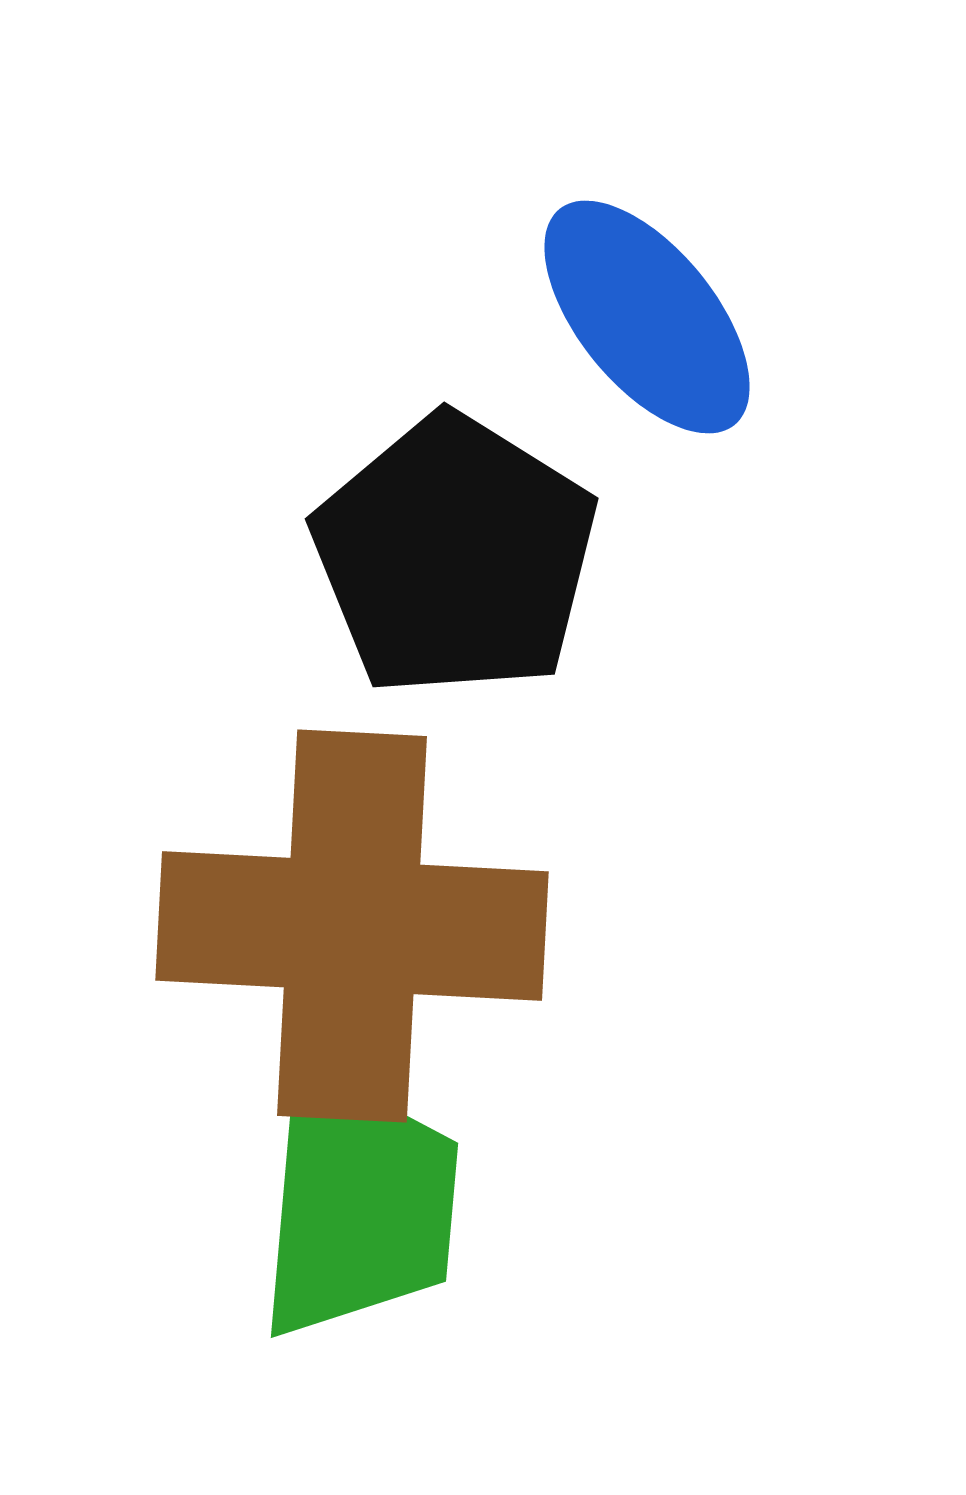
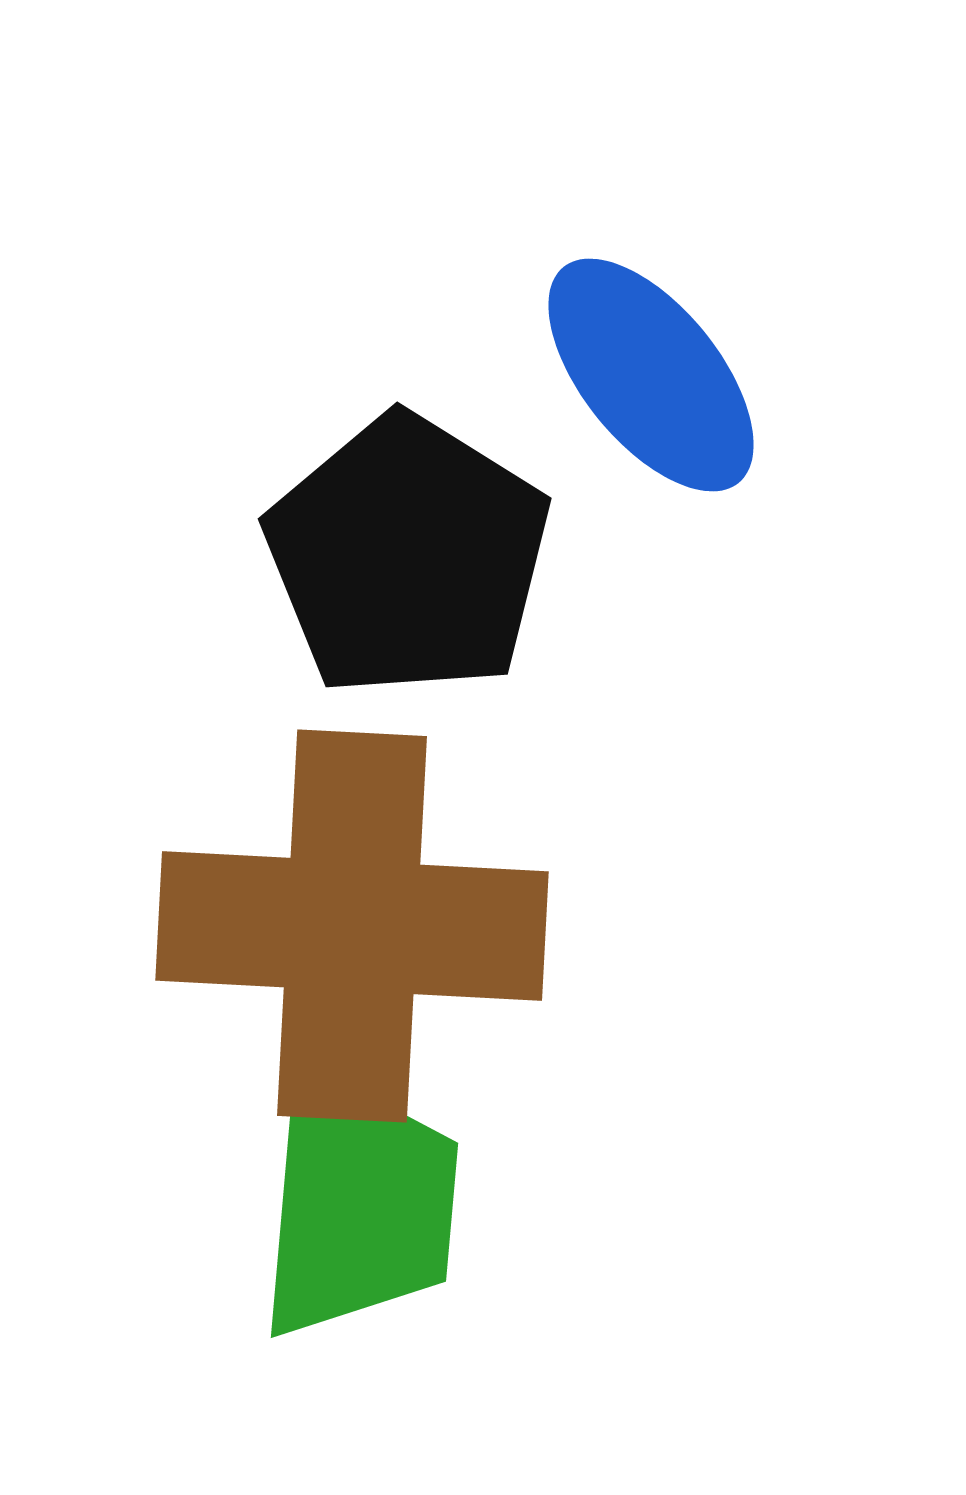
blue ellipse: moved 4 px right, 58 px down
black pentagon: moved 47 px left
